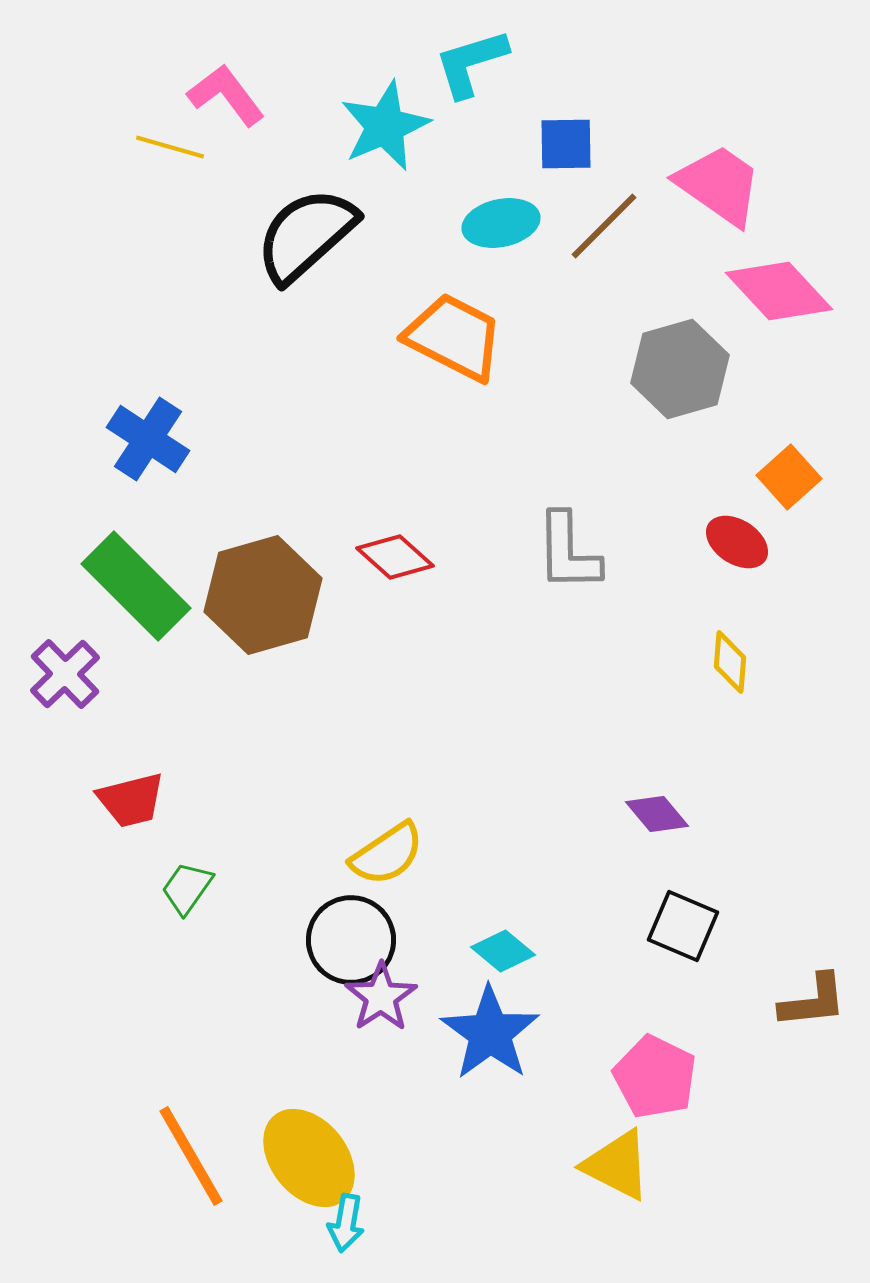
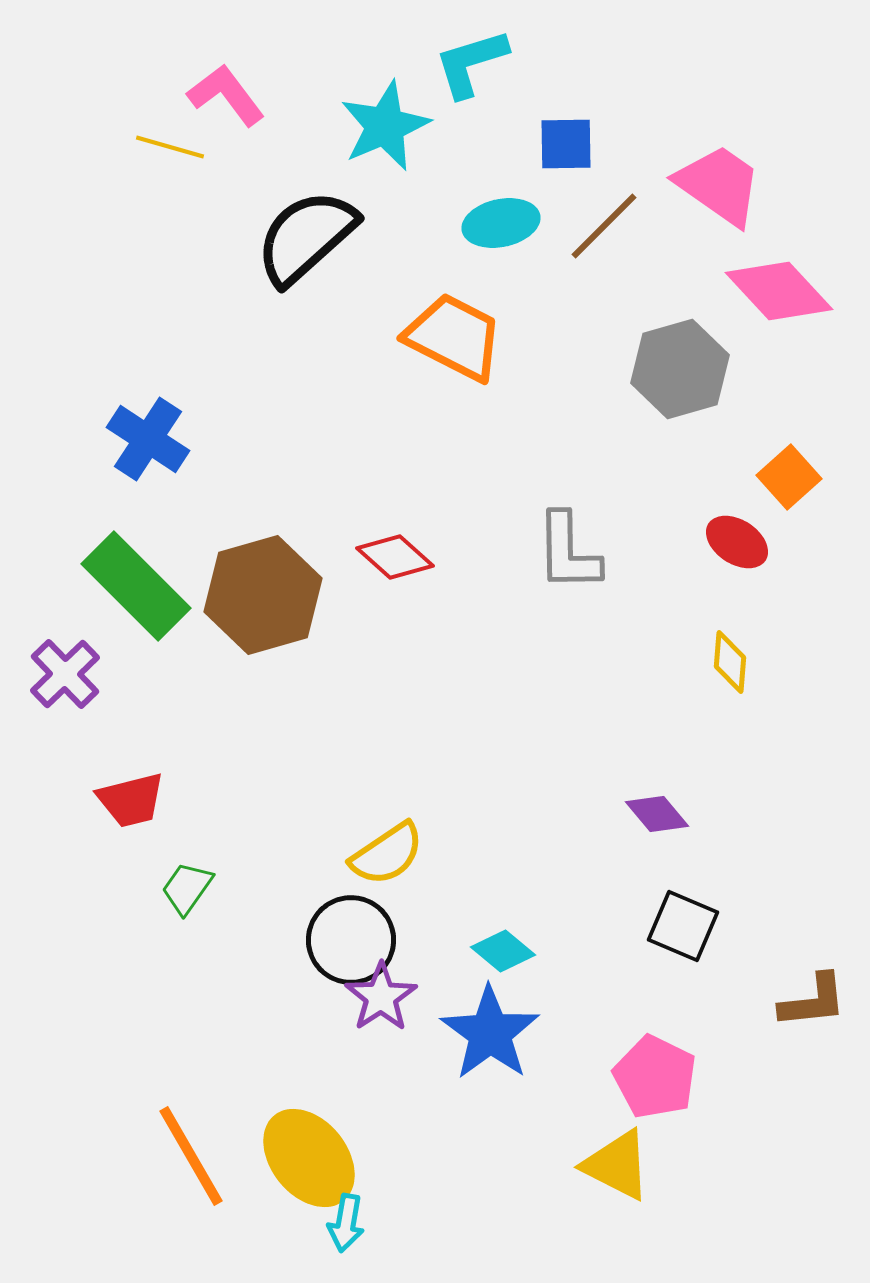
black semicircle: moved 2 px down
